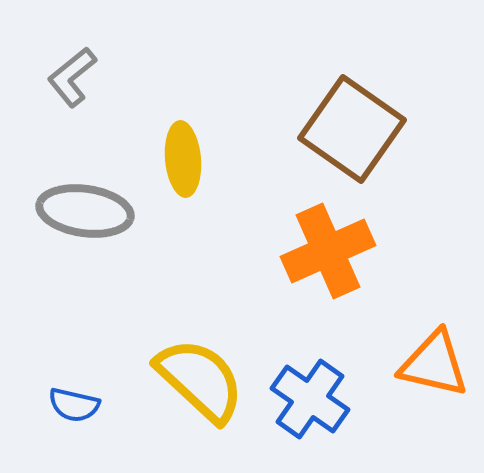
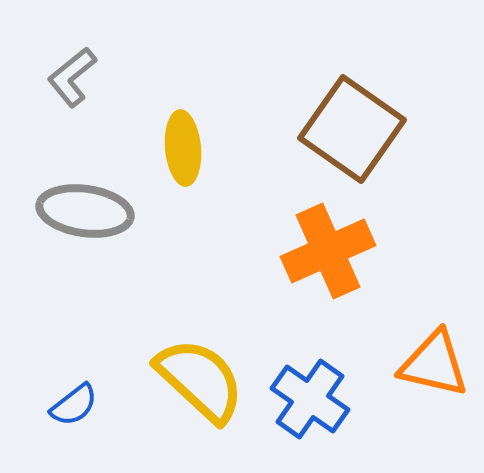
yellow ellipse: moved 11 px up
blue semicircle: rotated 51 degrees counterclockwise
